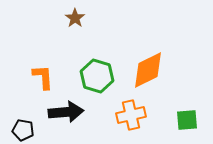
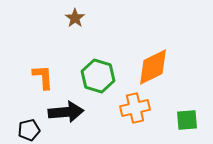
orange diamond: moved 5 px right, 3 px up
green hexagon: moved 1 px right
orange cross: moved 4 px right, 7 px up
black pentagon: moved 6 px right; rotated 25 degrees counterclockwise
